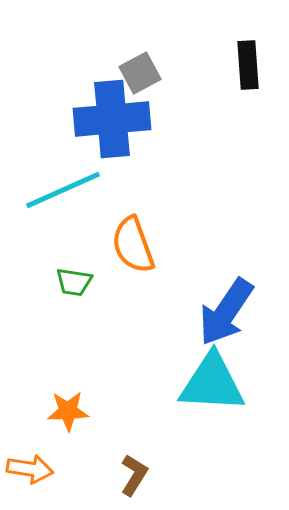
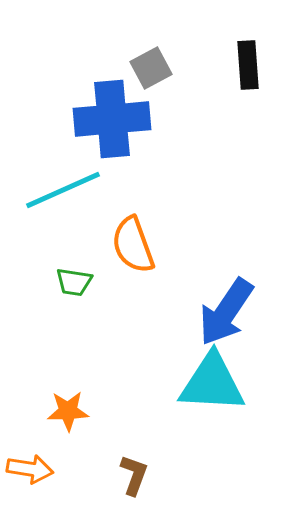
gray square: moved 11 px right, 5 px up
brown L-shape: rotated 12 degrees counterclockwise
